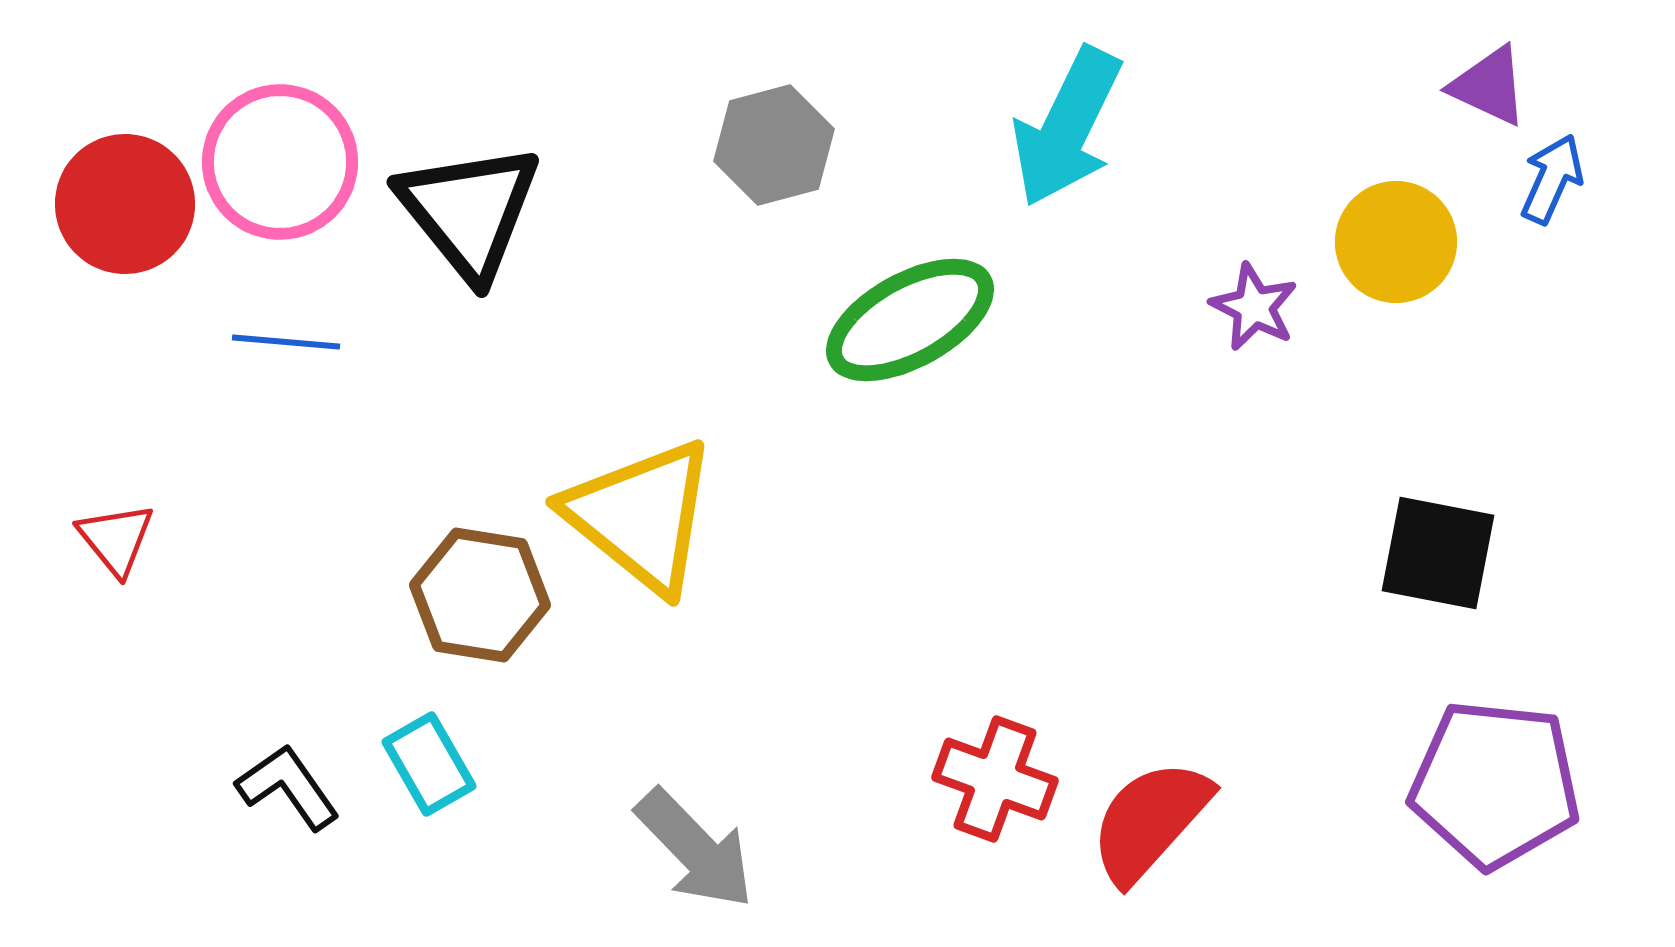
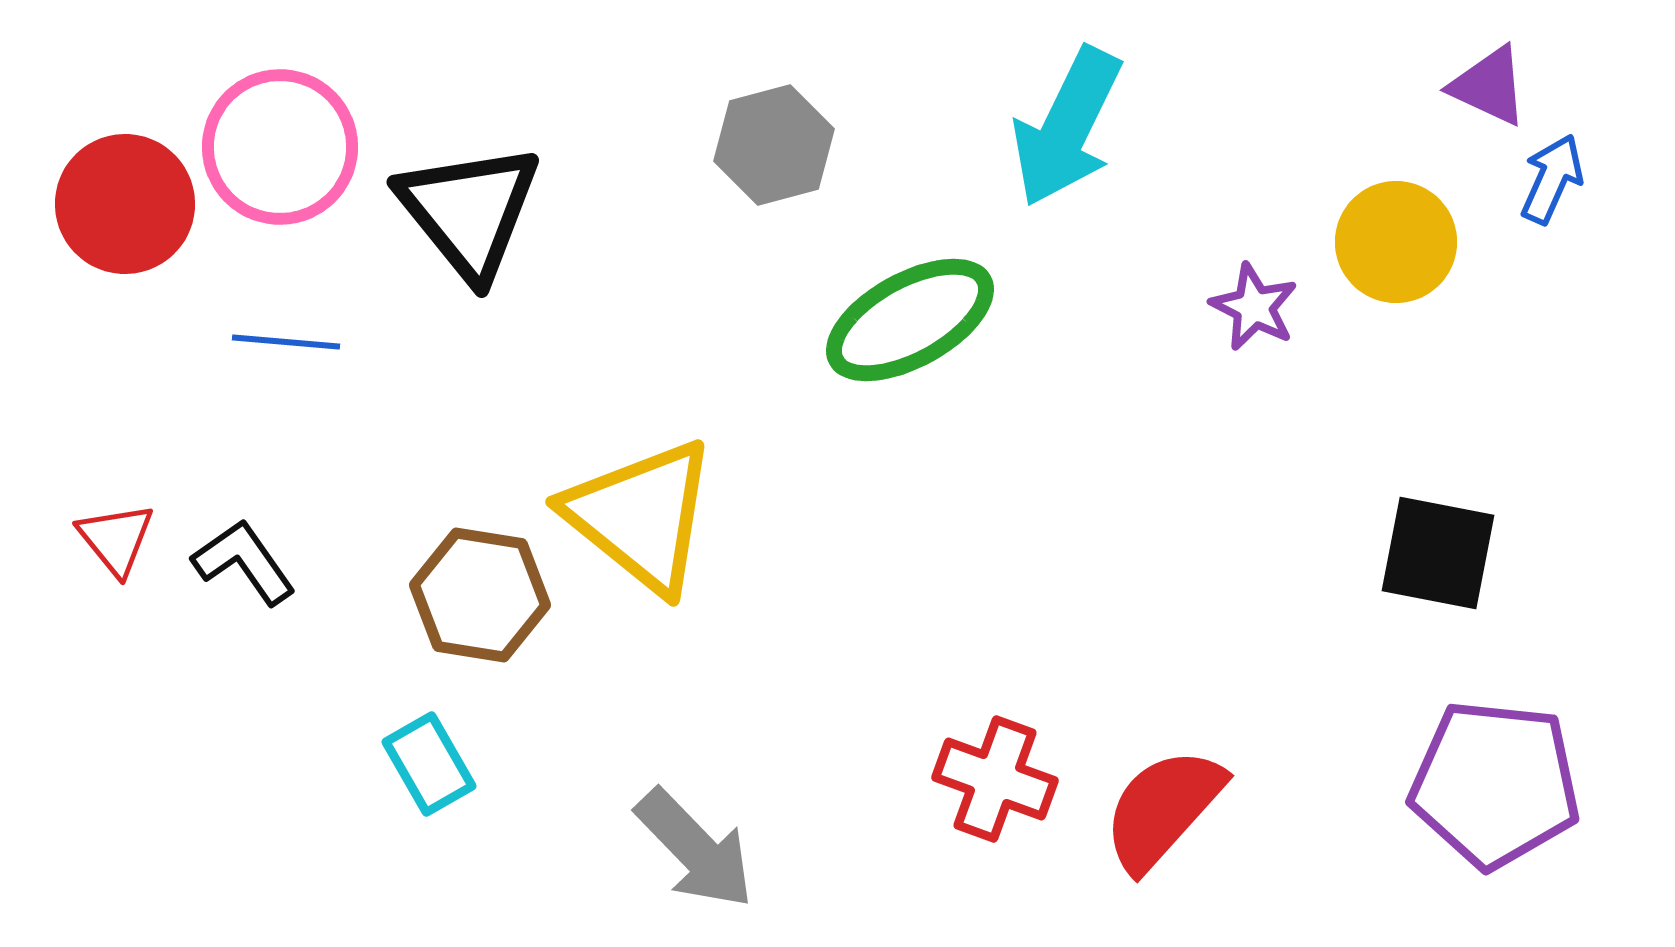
pink circle: moved 15 px up
black L-shape: moved 44 px left, 225 px up
red semicircle: moved 13 px right, 12 px up
